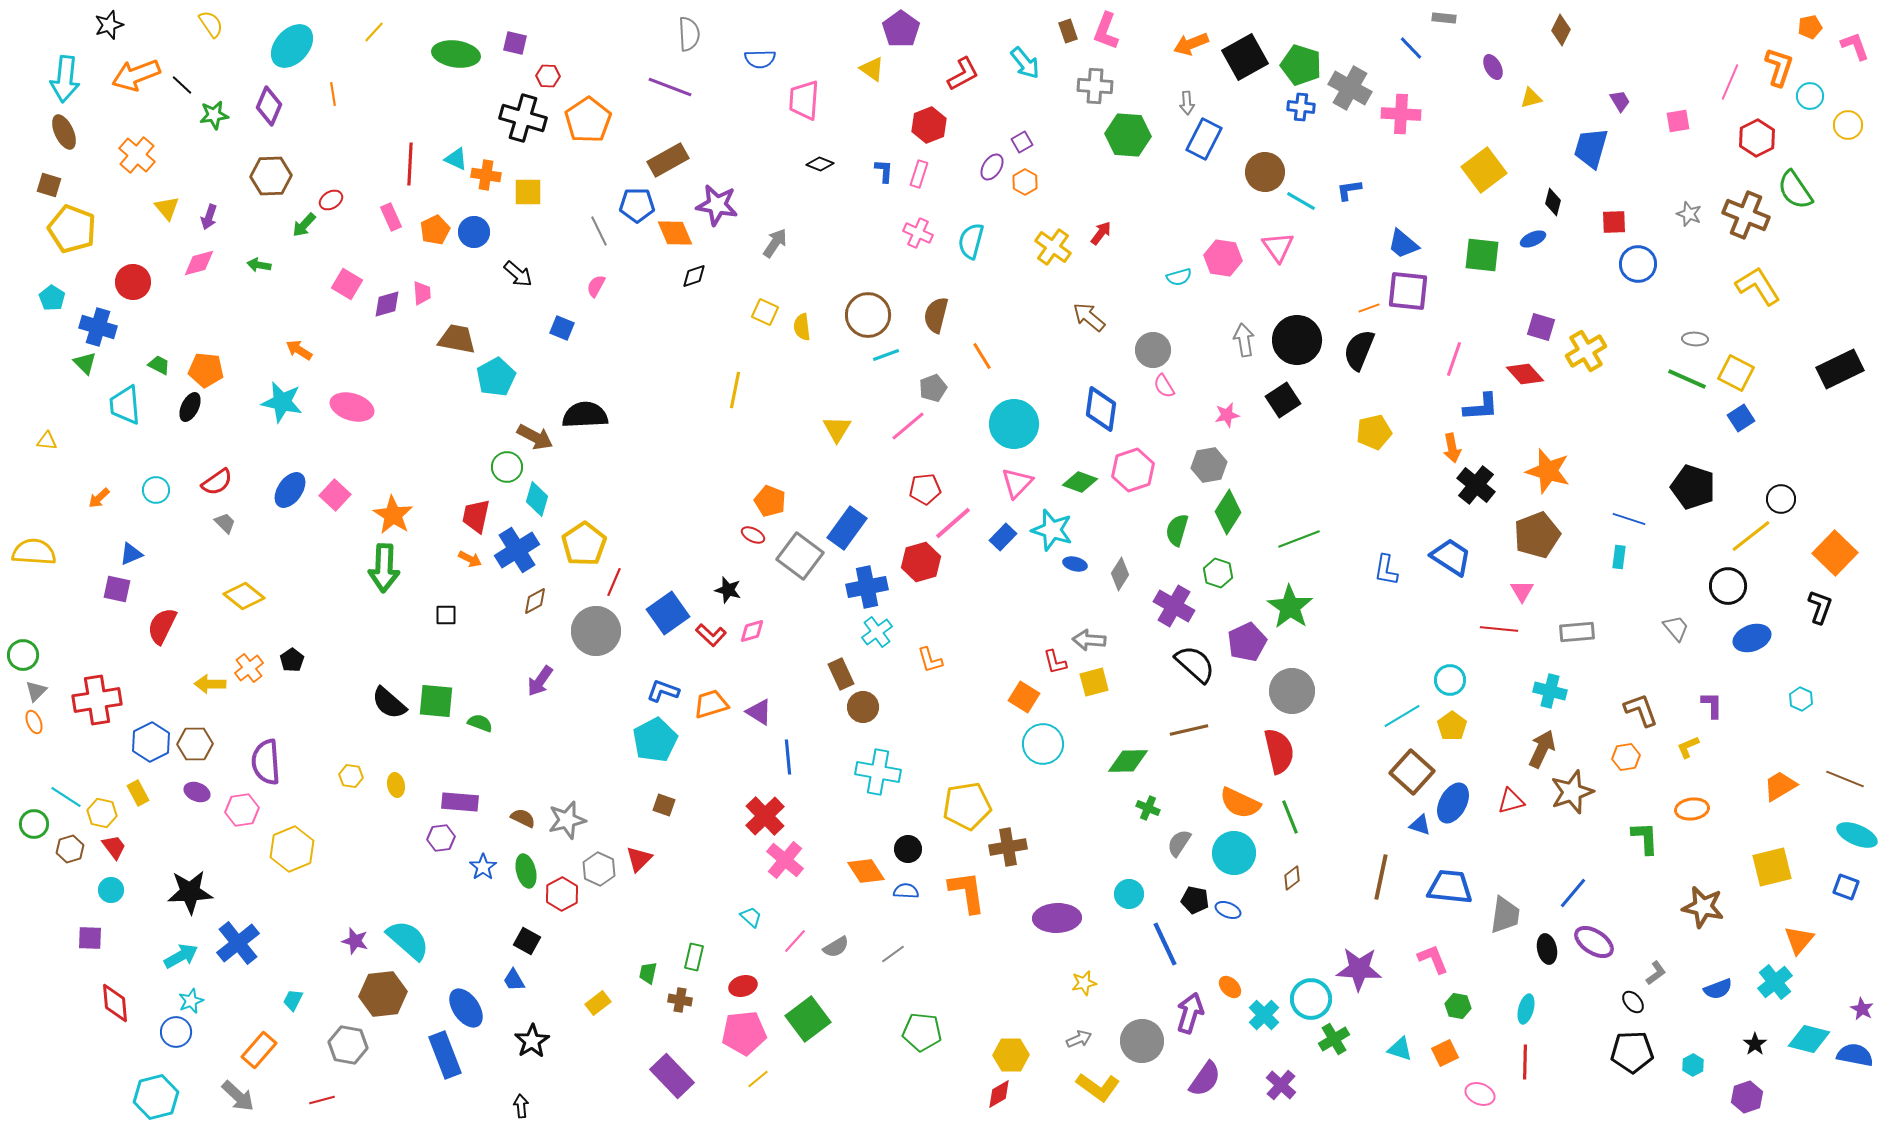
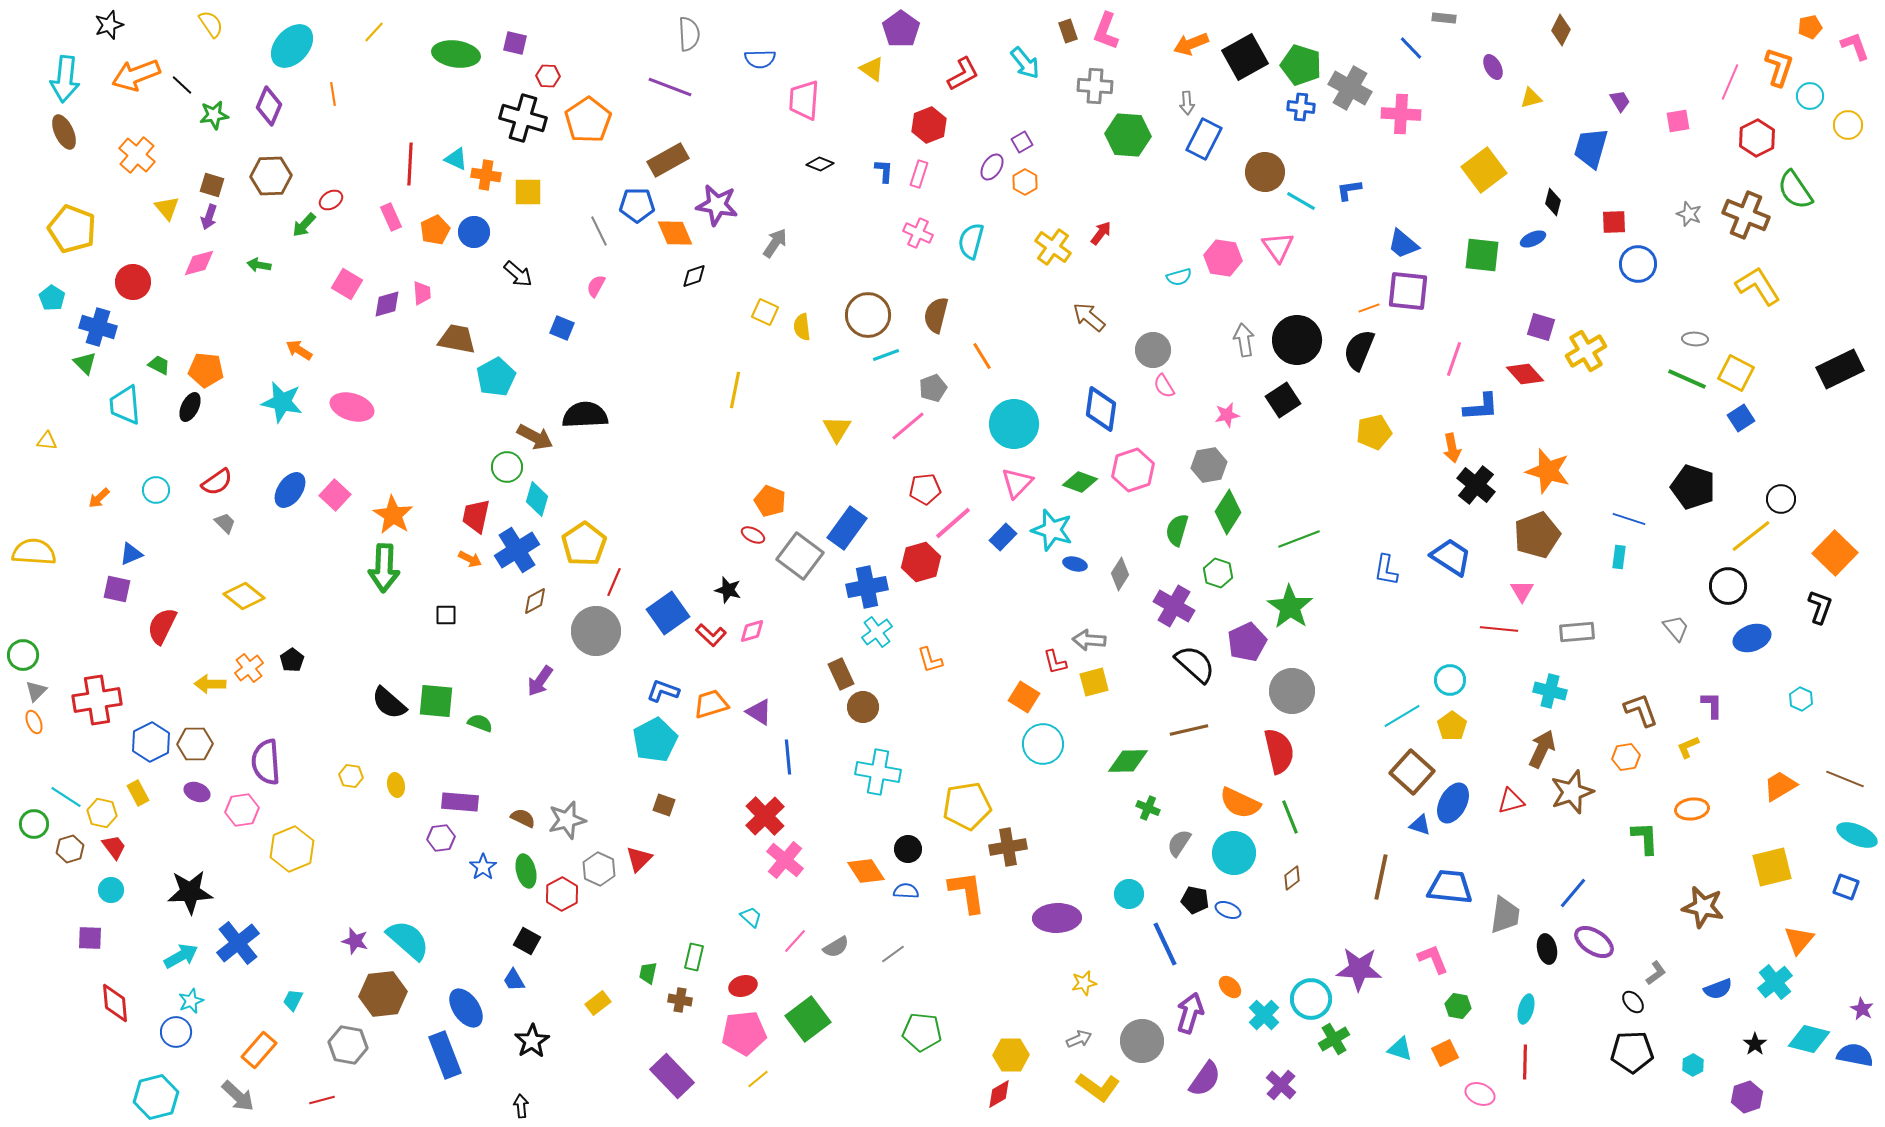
brown square at (49, 185): moved 163 px right
